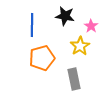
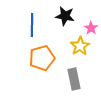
pink star: moved 2 px down
